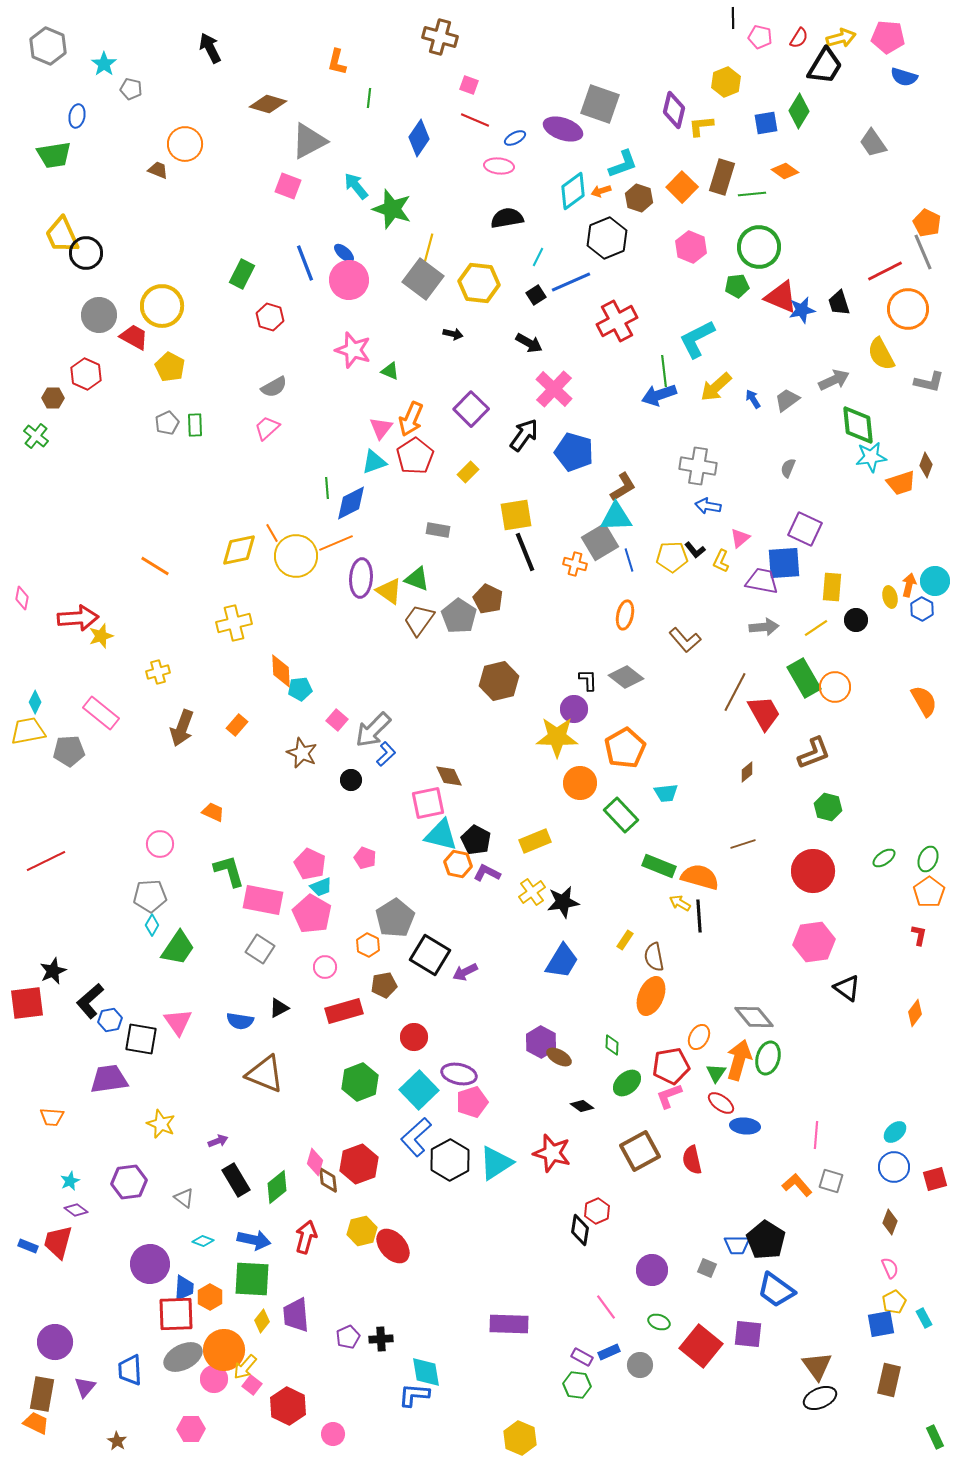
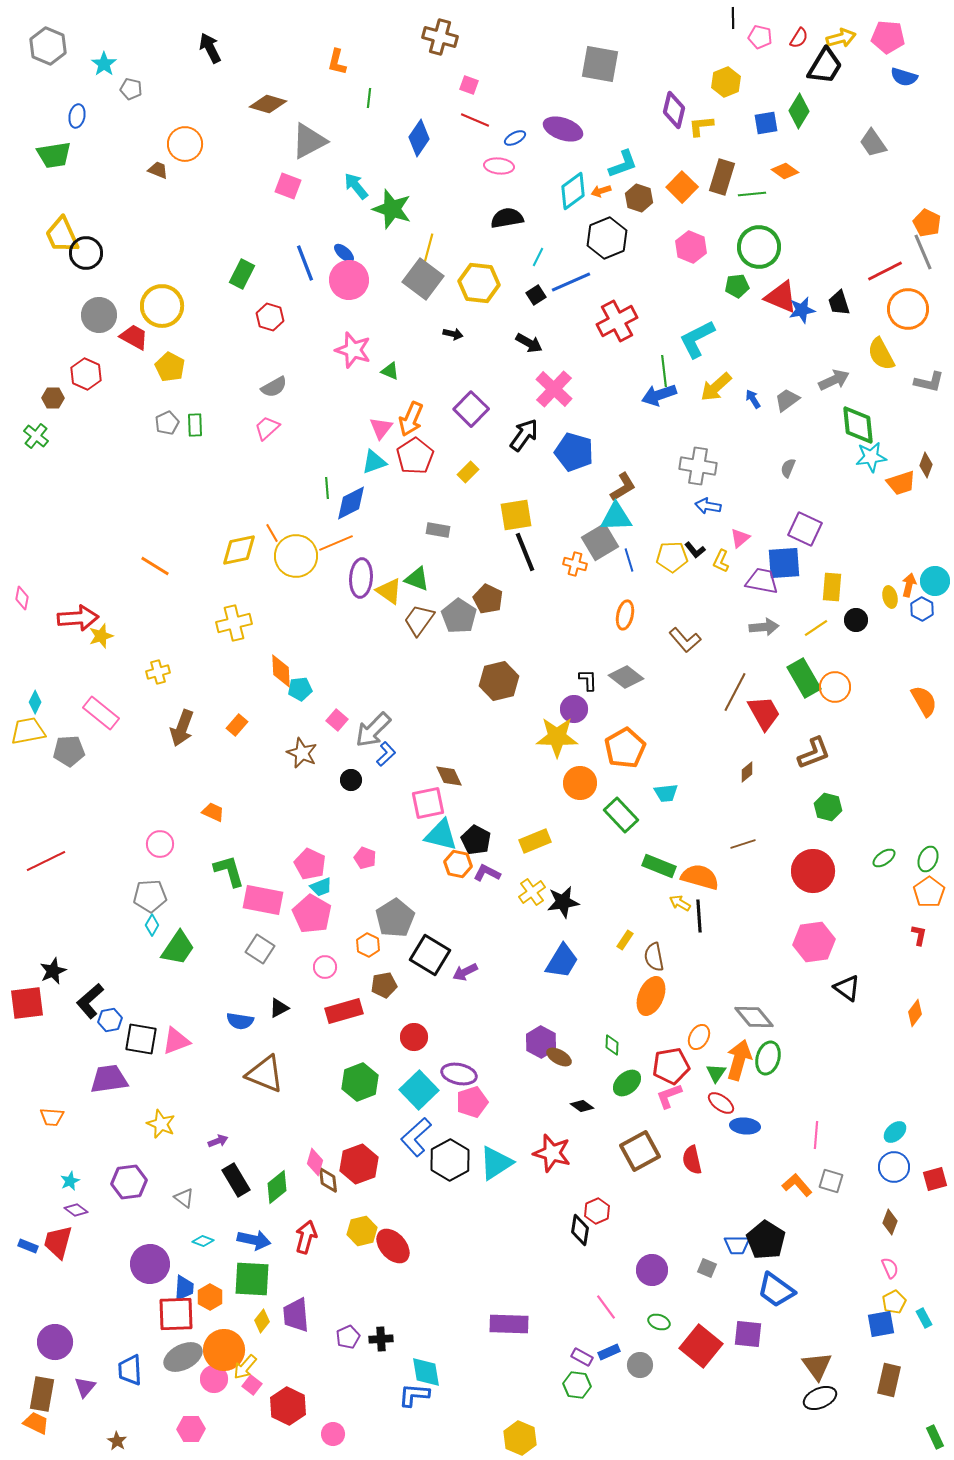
gray square at (600, 104): moved 40 px up; rotated 9 degrees counterclockwise
pink triangle at (178, 1022): moved 2 px left, 19 px down; rotated 44 degrees clockwise
